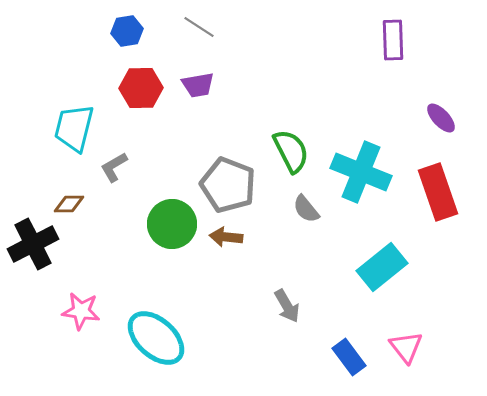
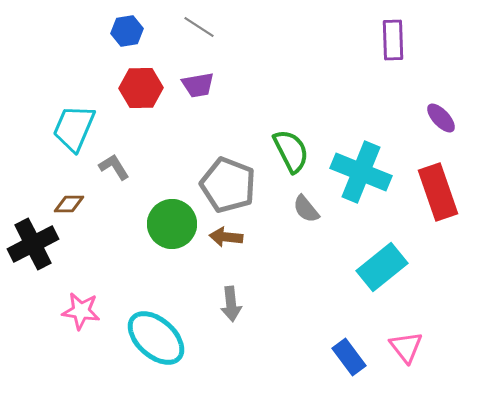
cyan trapezoid: rotated 9 degrees clockwise
gray L-shape: rotated 88 degrees clockwise
gray arrow: moved 56 px left, 2 px up; rotated 24 degrees clockwise
